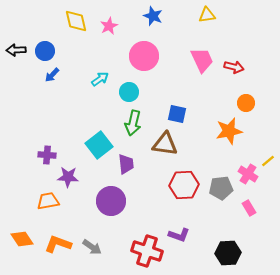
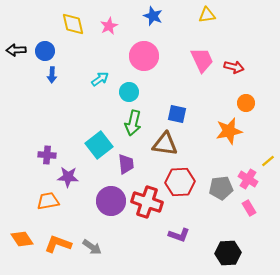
yellow diamond: moved 3 px left, 3 px down
blue arrow: rotated 42 degrees counterclockwise
pink cross: moved 5 px down
red hexagon: moved 4 px left, 3 px up
red cross: moved 49 px up
